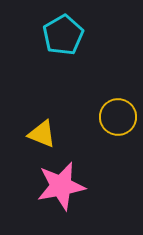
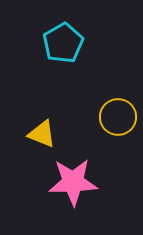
cyan pentagon: moved 8 px down
pink star: moved 12 px right, 4 px up; rotated 9 degrees clockwise
